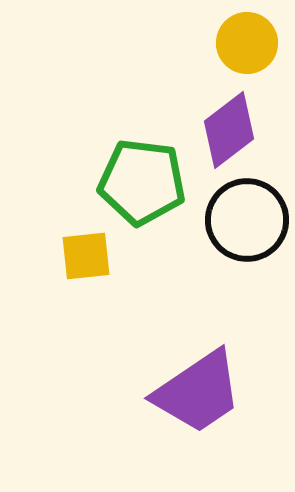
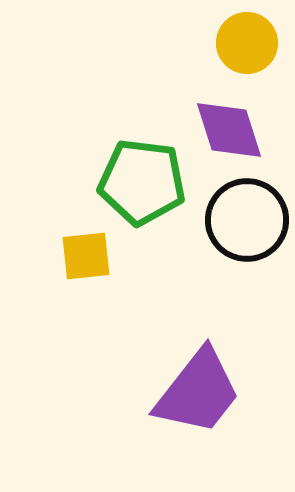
purple diamond: rotated 70 degrees counterclockwise
purple trapezoid: rotated 18 degrees counterclockwise
